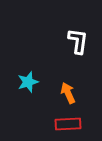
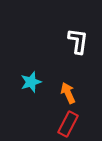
cyan star: moved 3 px right
red rectangle: rotated 60 degrees counterclockwise
